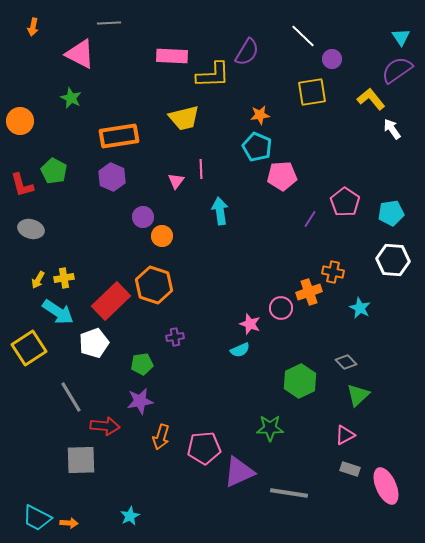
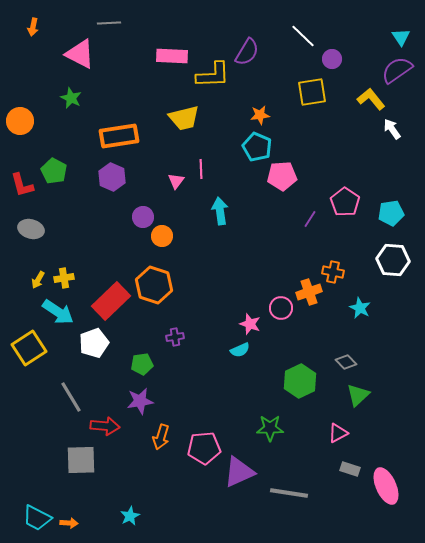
pink triangle at (345, 435): moved 7 px left, 2 px up
